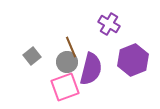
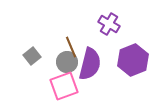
purple semicircle: moved 1 px left, 5 px up
pink square: moved 1 px left, 1 px up
